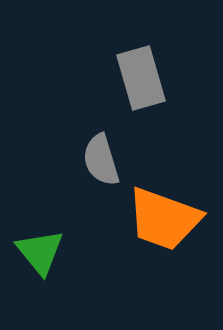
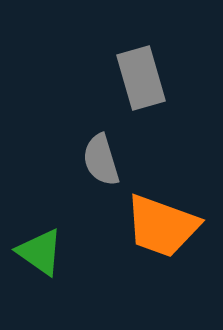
orange trapezoid: moved 2 px left, 7 px down
green triangle: rotated 16 degrees counterclockwise
